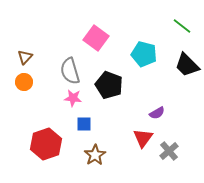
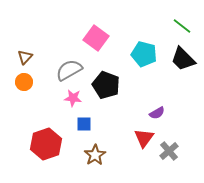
black trapezoid: moved 4 px left, 6 px up
gray semicircle: moved 1 px left, 1 px up; rotated 76 degrees clockwise
black pentagon: moved 3 px left
red triangle: moved 1 px right
